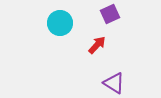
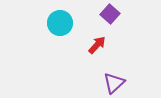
purple square: rotated 24 degrees counterclockwise
purple triangle: rotated 45 degrees clockwise
